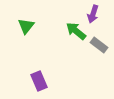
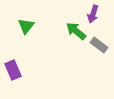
purple rectangle: moved 26 px left, 11 px up
